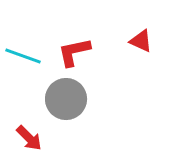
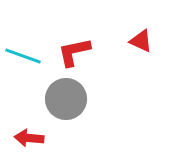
red arrow: rotated 140 degrees clockwise
